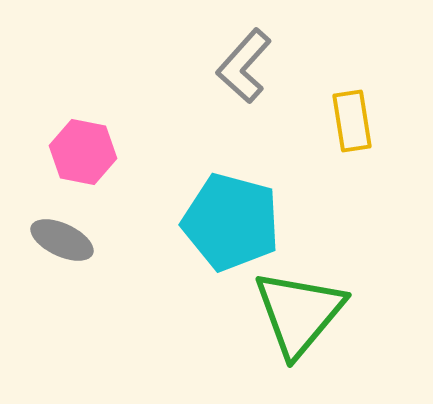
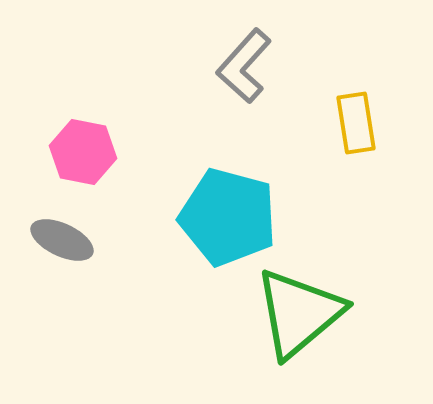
yellow rectangle: moved 4 px right, 2 px down
cyan pentagon: moved 3 px left, 5 px up
green triangle: rotated 10 degrees clockwise
